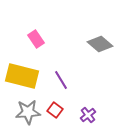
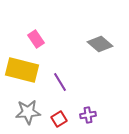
yellow rectangle: moved 6 px up
purple line: moved 1 px left, 2 px down
red square: moved 4 px right, 9 px down; rotated 21 degrees clockwise
purple cross: rotated 28 degrees clockwise
